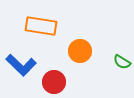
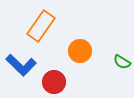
orange rectangle: rotated 64 degrees counterclockwise
